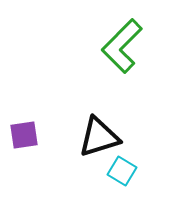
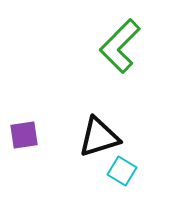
green L-shape: moved 2 px left
